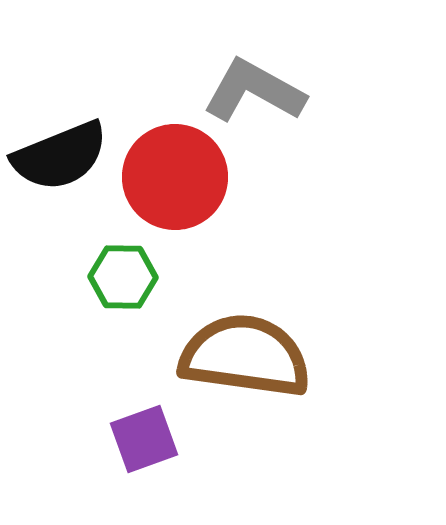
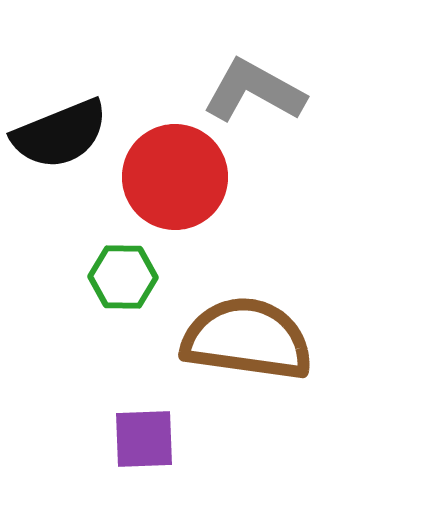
black semicircle: moved 22 px up
brown semicircle: moved 2 px right, 17 px up
purple square: rotated 18 degrees clockwise
